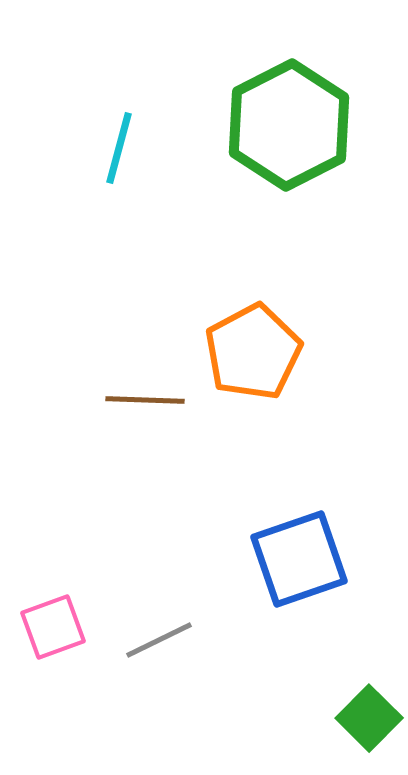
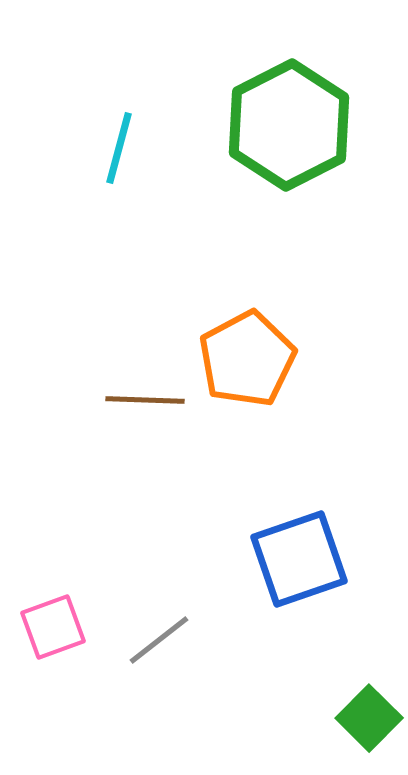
orange pentagon: moved 6 px left, 7 px down
gray line: rotated 12 degrees counterclockwise
